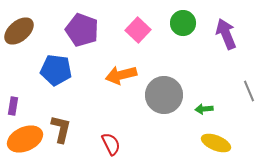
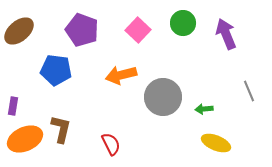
gray circle: moved 1 px left, 2 px down
